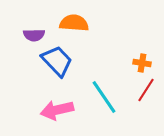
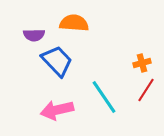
orange cross: rotated 24 degrees counterclockwise
